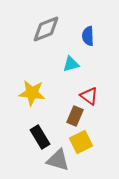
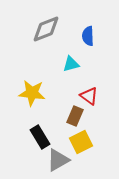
gray triangle: rotated 45 degrees counterclockwise
